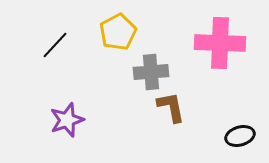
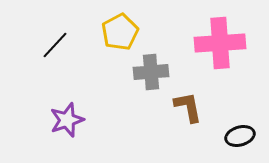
yellow pentagon: moved 2 px right
pink cross: rotated 6 degrees counterclockwise
brown L-shape: moved 17 px right
